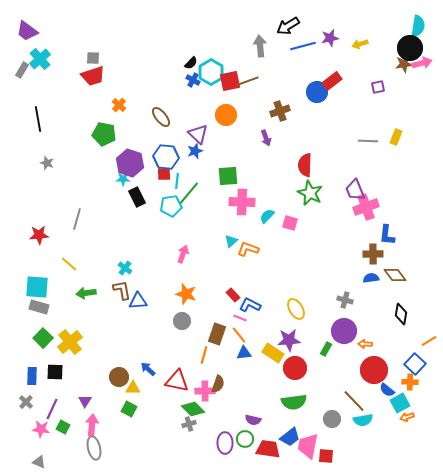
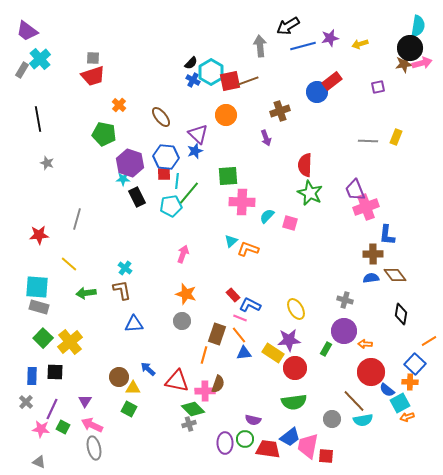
blue triangle at (138, 301): moved 4 px left, 23 px down
red circle at (374, 370): moved 3 px left, 2 px down
pink arrow at (92, 425): rotated 70 degrees counterclockwise
